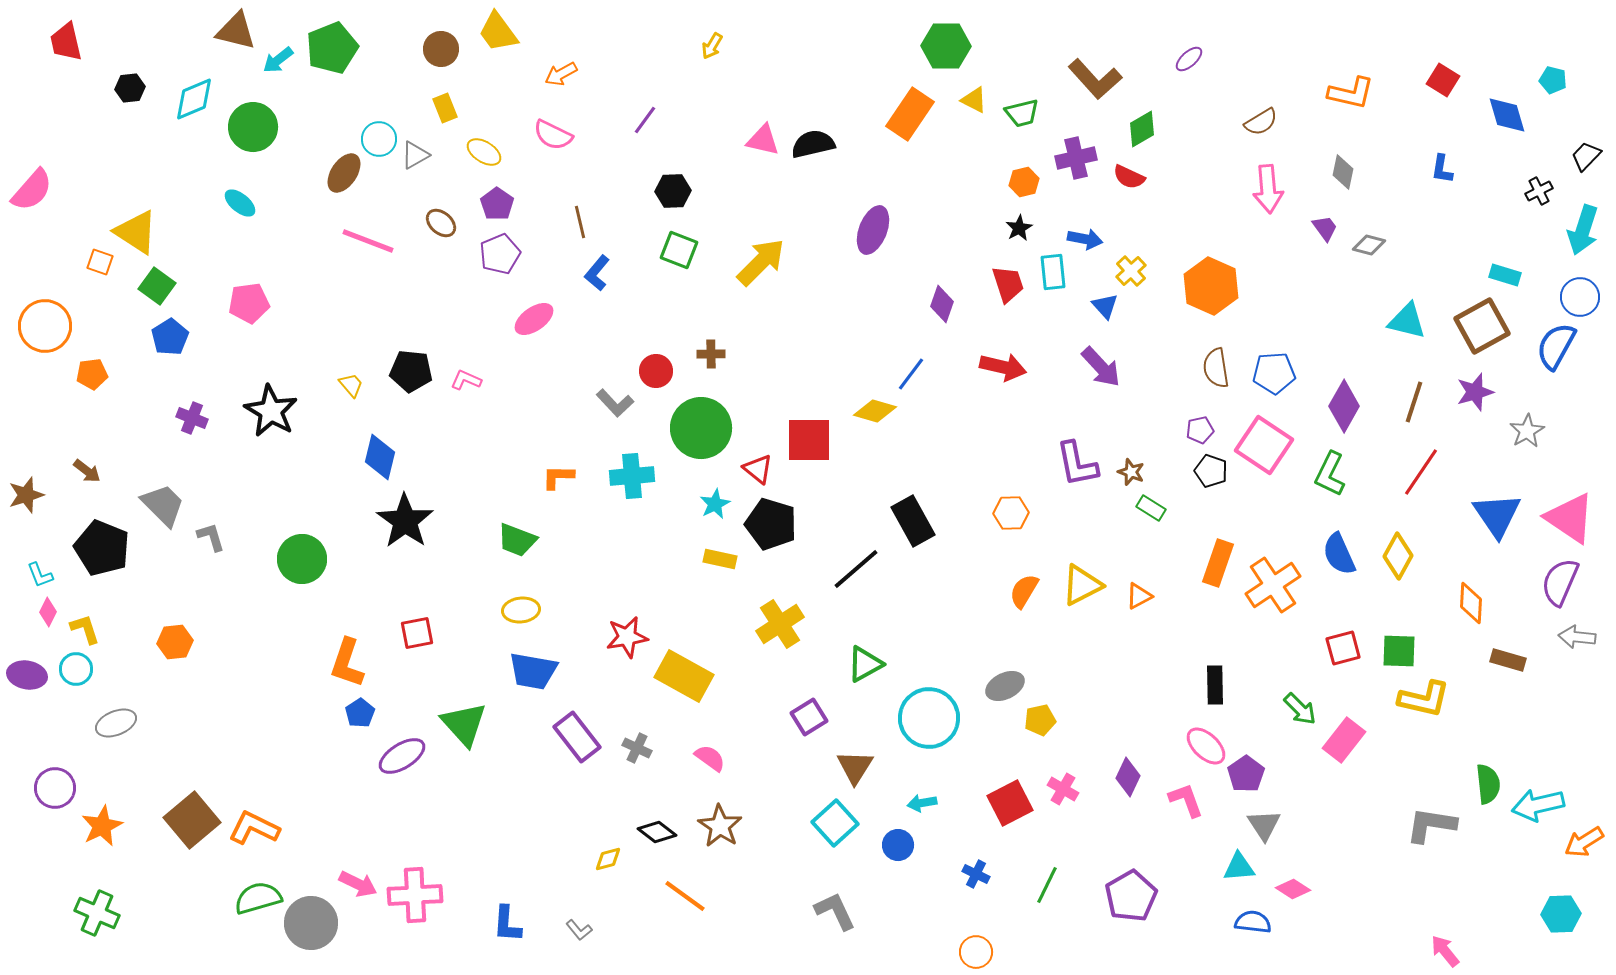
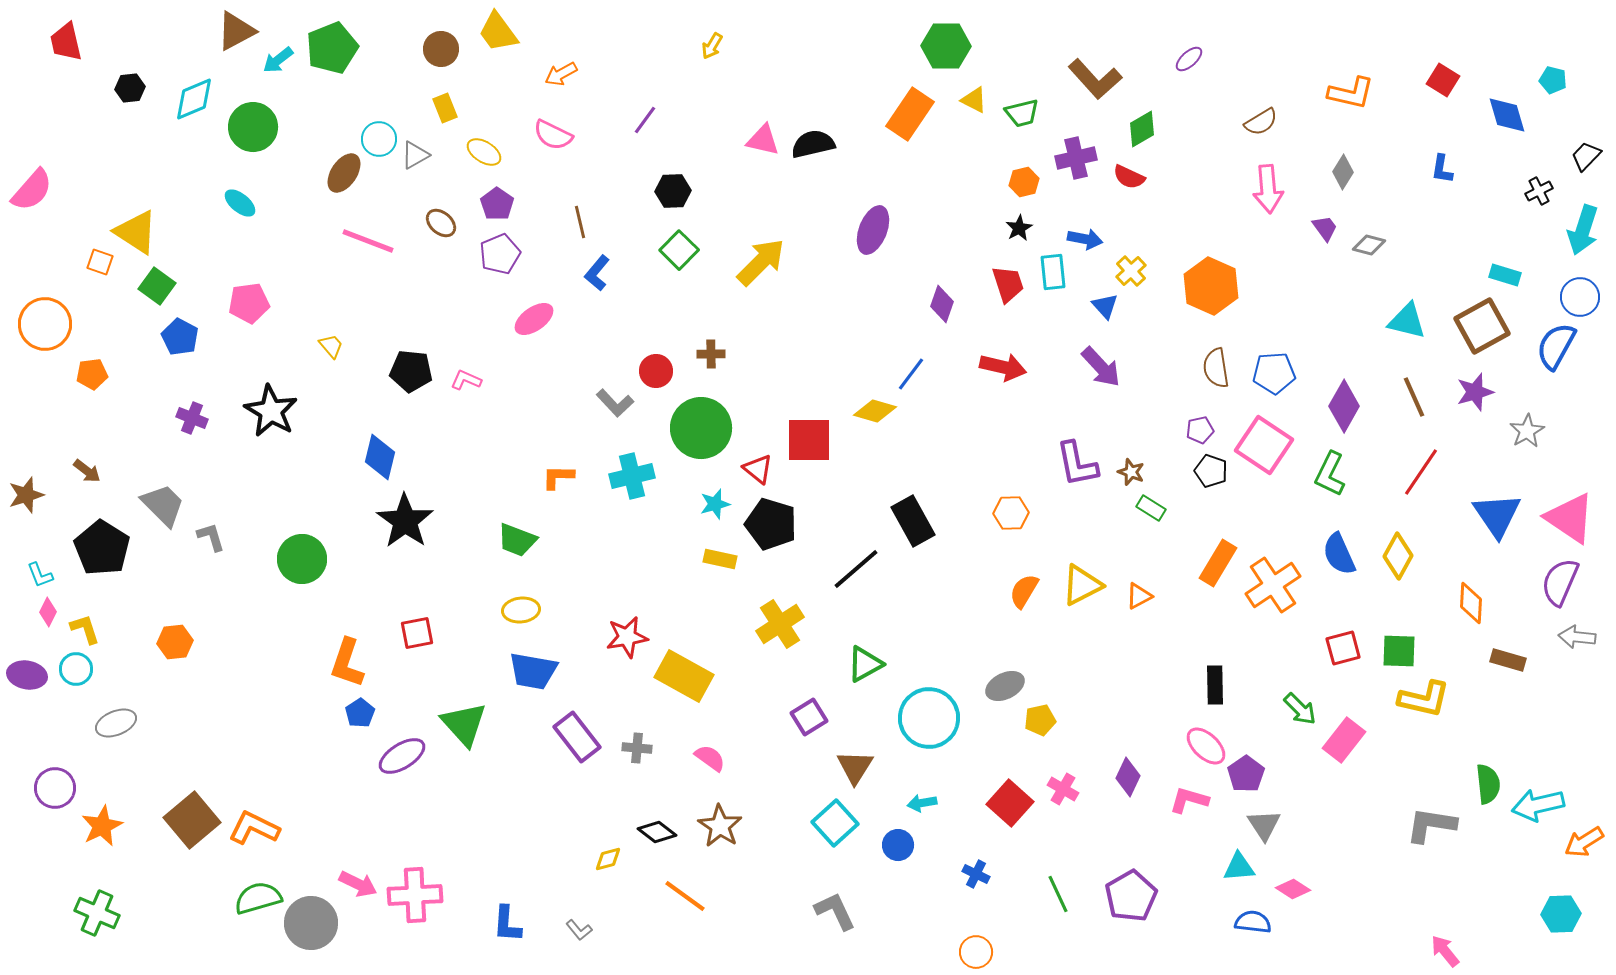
brown triangle at (236, 31): rotated 42 degrees counterclockwise
gray diamond at (1343, 172): rotated 20 degrees clockwise
green square at (679, 250): rotated 24 degrees clockwise
orange circle at (45, 326): moved 2 px up
blue pentagon at (170, 337): moved 10 px right; rotated 12 degrees counterclockwise
yellow trapezoid at (351, 385): moved 20 px left, 39 px up
brown line at (1414, 402): moved 5 px up; rotated 42 degrees counterclockwise
cyan cross at (632, 476): rotated 9 degrees counterclockwise
cyan star at (715, 504): rotated 12 degrees clockwise
black pentagon at (102, 548): rotated 10 degrees clockwise
orange rectangle at (1218, 563): rotated 12 degrees clockwise
gray cross at (637, 748): rotated 20 degrees counterclockwise
pink L-shape at (1186, 800): moved 3 px right; rotated 54 degrees counterclockwise
red square at (1010, 803): rotated 21 degrees counterclockwise
green line at (1047, 885): moved 11 px right, 9 px down; rotated 51 degrees counterclockwise
